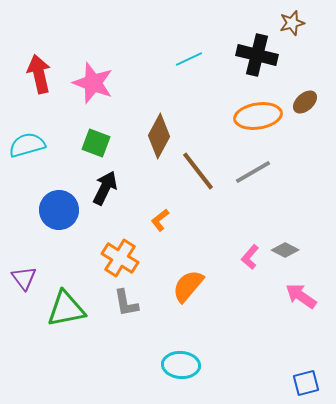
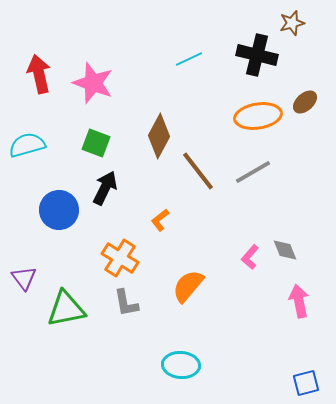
gray diamond: rotated 40 degrees clockwise
pink arrow: moved 2 px left, 5 px down; rotated 44 degrees clockwise
